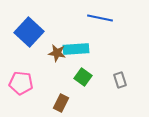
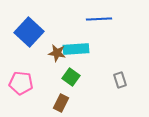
blue line: moved 1 px left, 1 px down; rotated 15 degrees counterclockwise
green square: moved 12 px left
